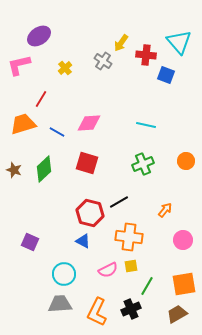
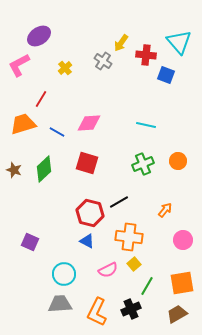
pink L-shape: rotated 15 degrees counterclockwise
orange circle: moved 8 px left
blue triangle: moved 4 px right
yellow square: moved 3 px right, 2 px up; rotated 32 degrees counterclockwise
orange square: moved 2 px left, 1 px up
